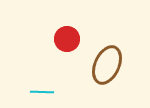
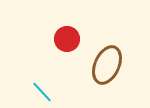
cyan line: rotated 45 degrees clockwise
